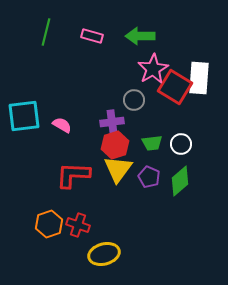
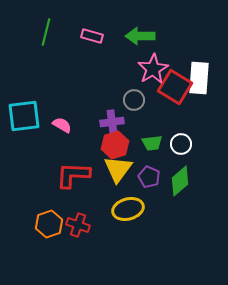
yellow ellipse: moved 24 px right, 45 px up
